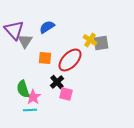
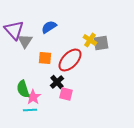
blue semicircle: moved 2 px right
